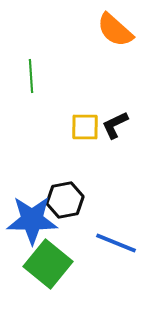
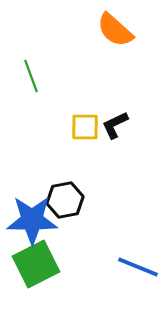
green line: rotated 16 degrees counterclockwise
blue line: moved 22 px right, 24 px down
green square: moved 12 px left; rotated 24 degrees clockwise
